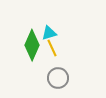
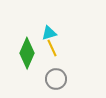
green diamond: moved 5 px left, 8 px down
gray circle: moved 2 px left, 1 px down
